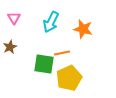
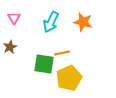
orange star: moved 7 px up
